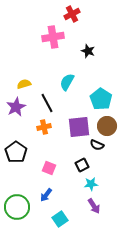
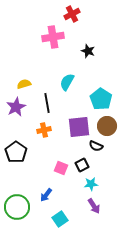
black line: rotated 18 degrees clockwise
orange cross: moved 3 px down
black semicircle: moved 1 px left, 1 px down
pink square: moved 12 px right
